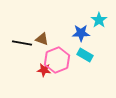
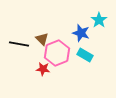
blue star: rotated 18 degrees clockwise
brown triangle: rotated 24 degrees clockwise
black line: moved 3 px left, 1 px down
pink hexagon: moved 7 px up
red star: moved 1 px left, 1 px up
